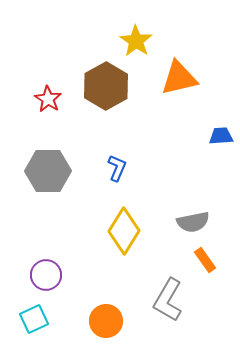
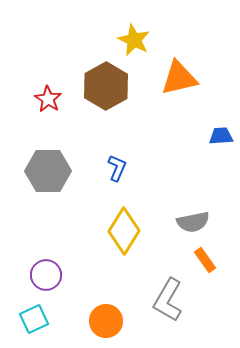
yellow star: moved 2 px left, 1 px up; rotated 8 degrees counterclockwise
